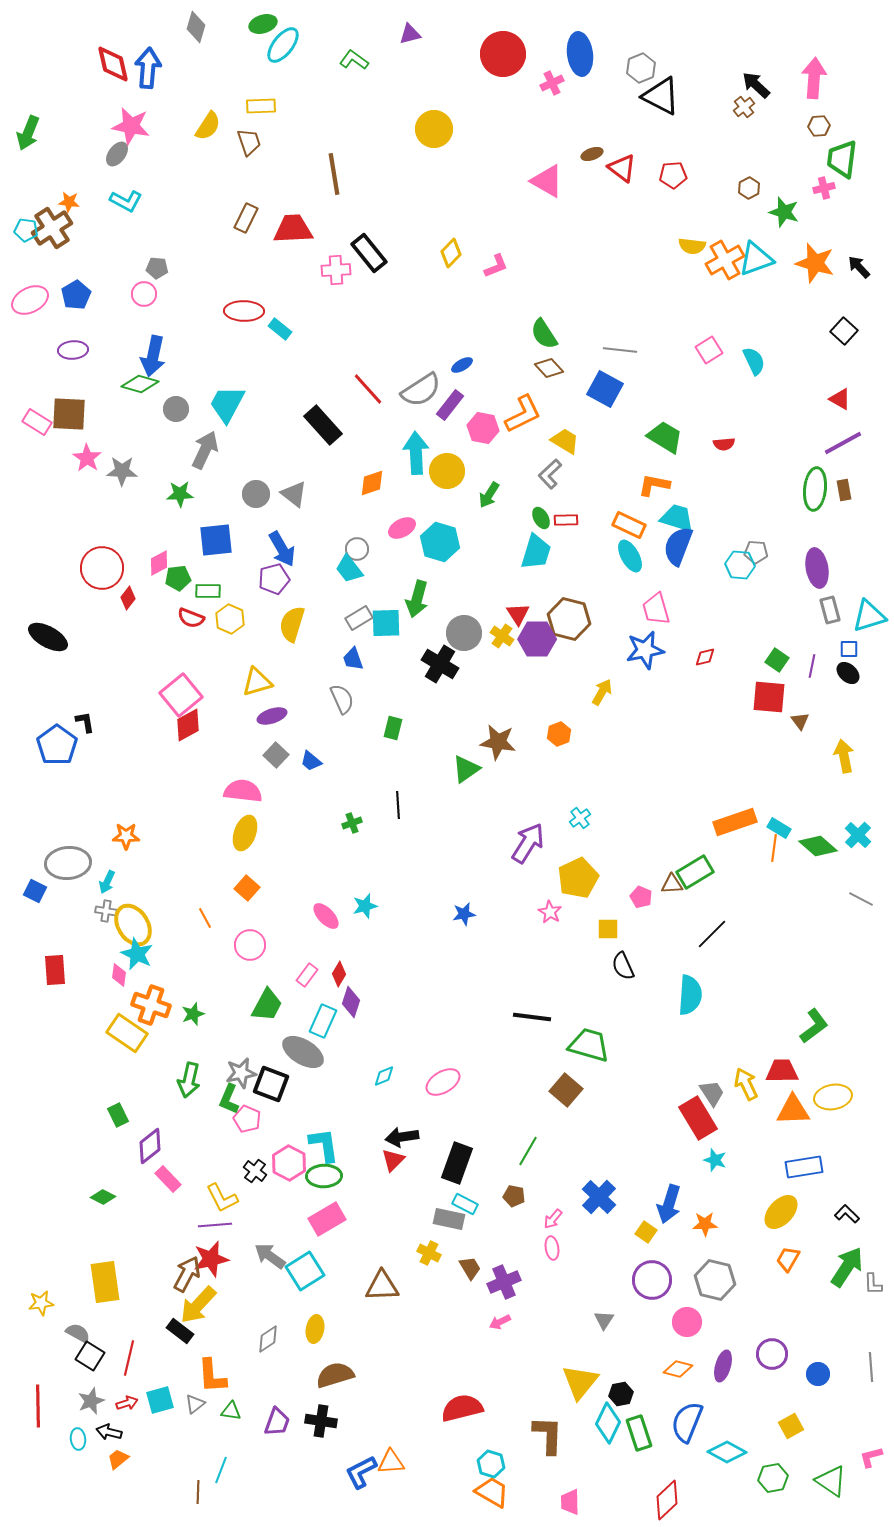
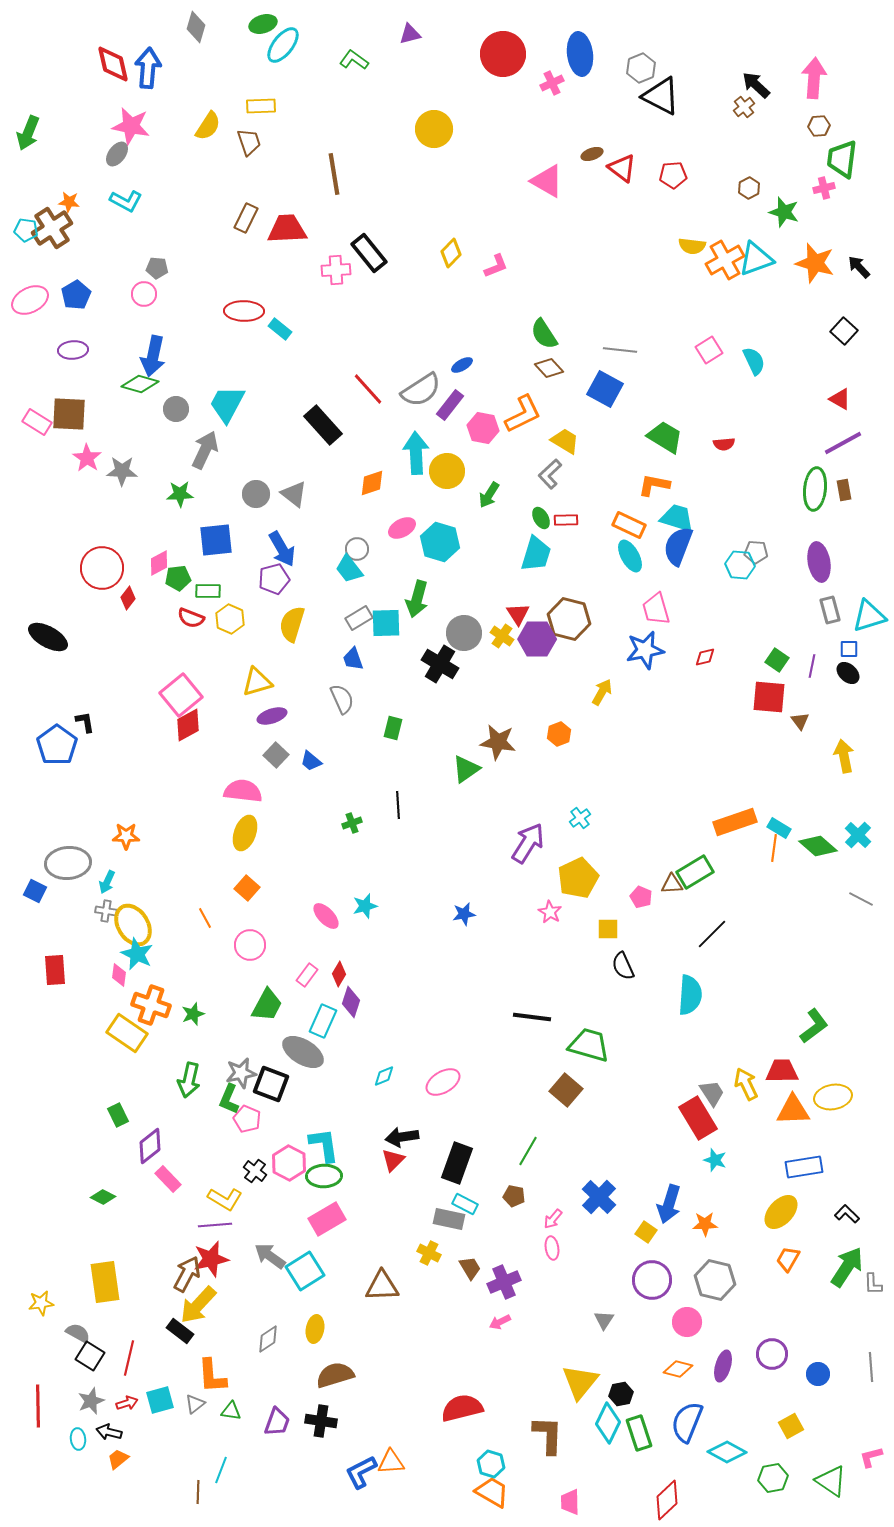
red trapezoid at (293, 229): moved 6 px left
cyan trapezoid at (536, 552): moved 2 px down
purple ellipse at (817, 568): moved 2 px right, 6 px up
yellow L-shape at (222, 1198): moved 3 px right, 1 px down; rotated 32 degrees counterclockwise
